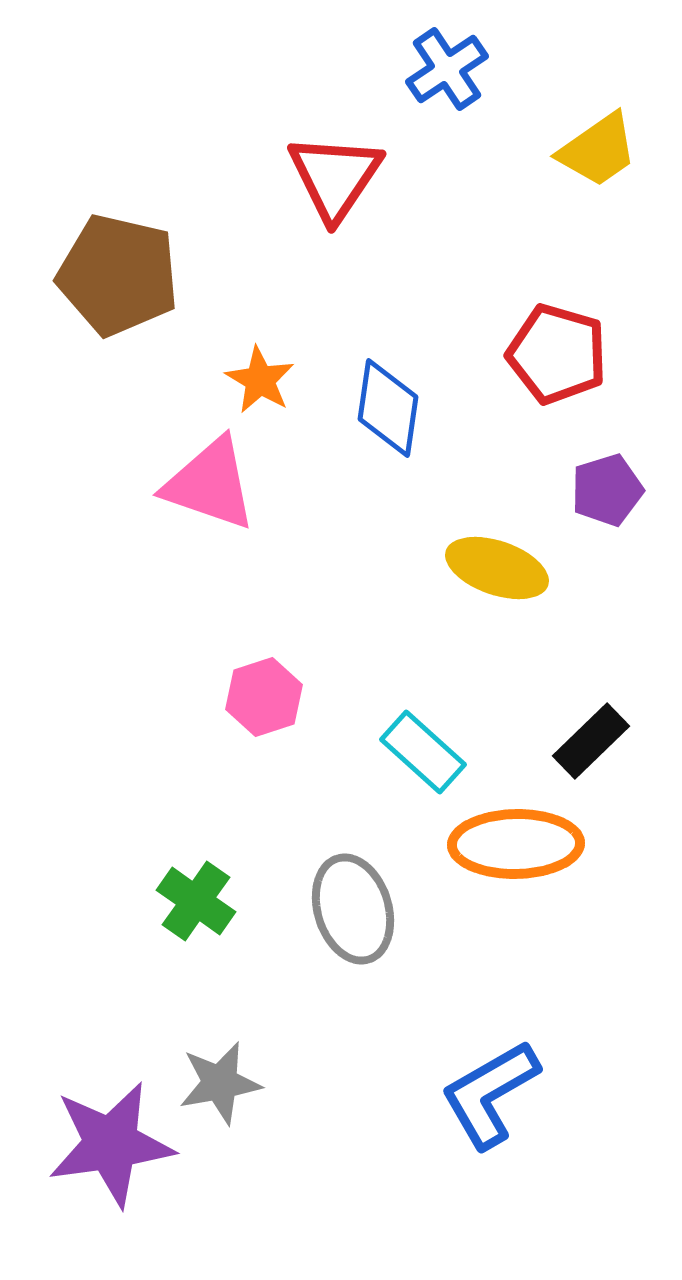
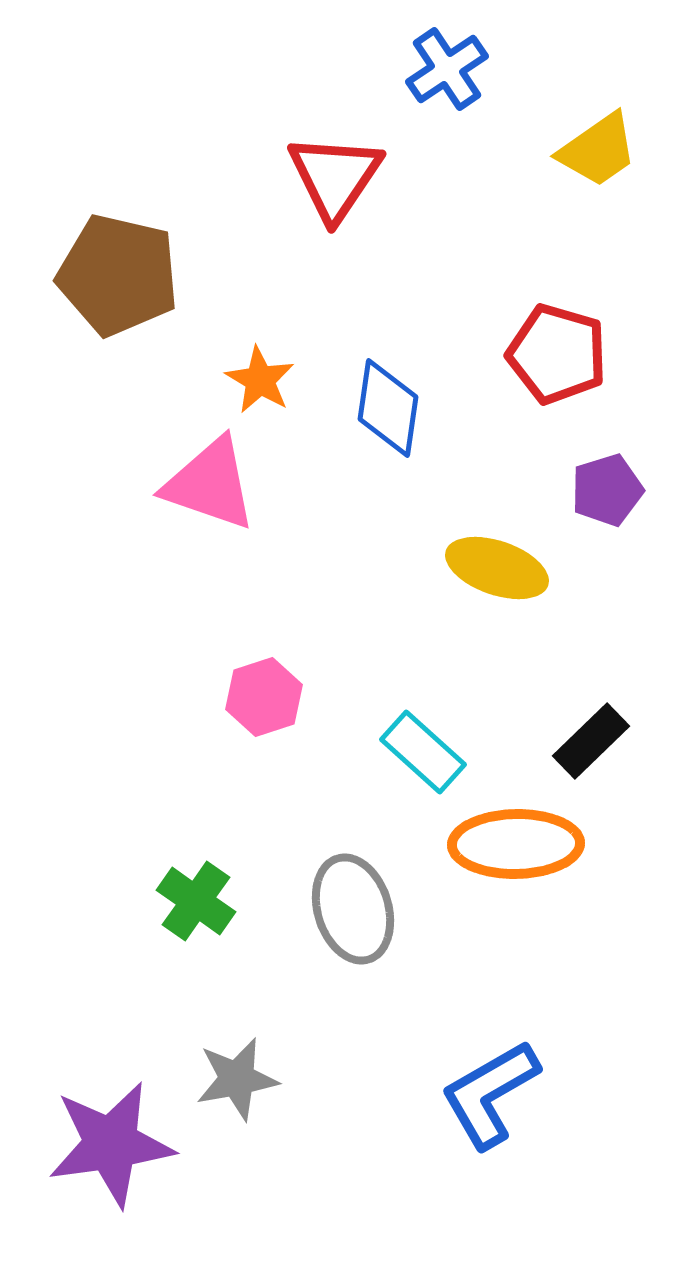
gray star: moved 17 px right, 4 px up
